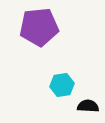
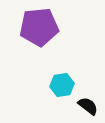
black semicircle: rotated 35 degrees clockwise
